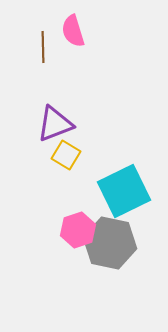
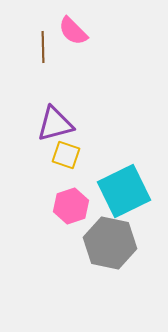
pink semicircle: rotated 28 degrees counterclockwise
purple triangle: rotated 6 degrees clockwise
yellow square: rotated 12 degrees counterclockwise
pink hexagon: moved 7 px left, 24 px up
